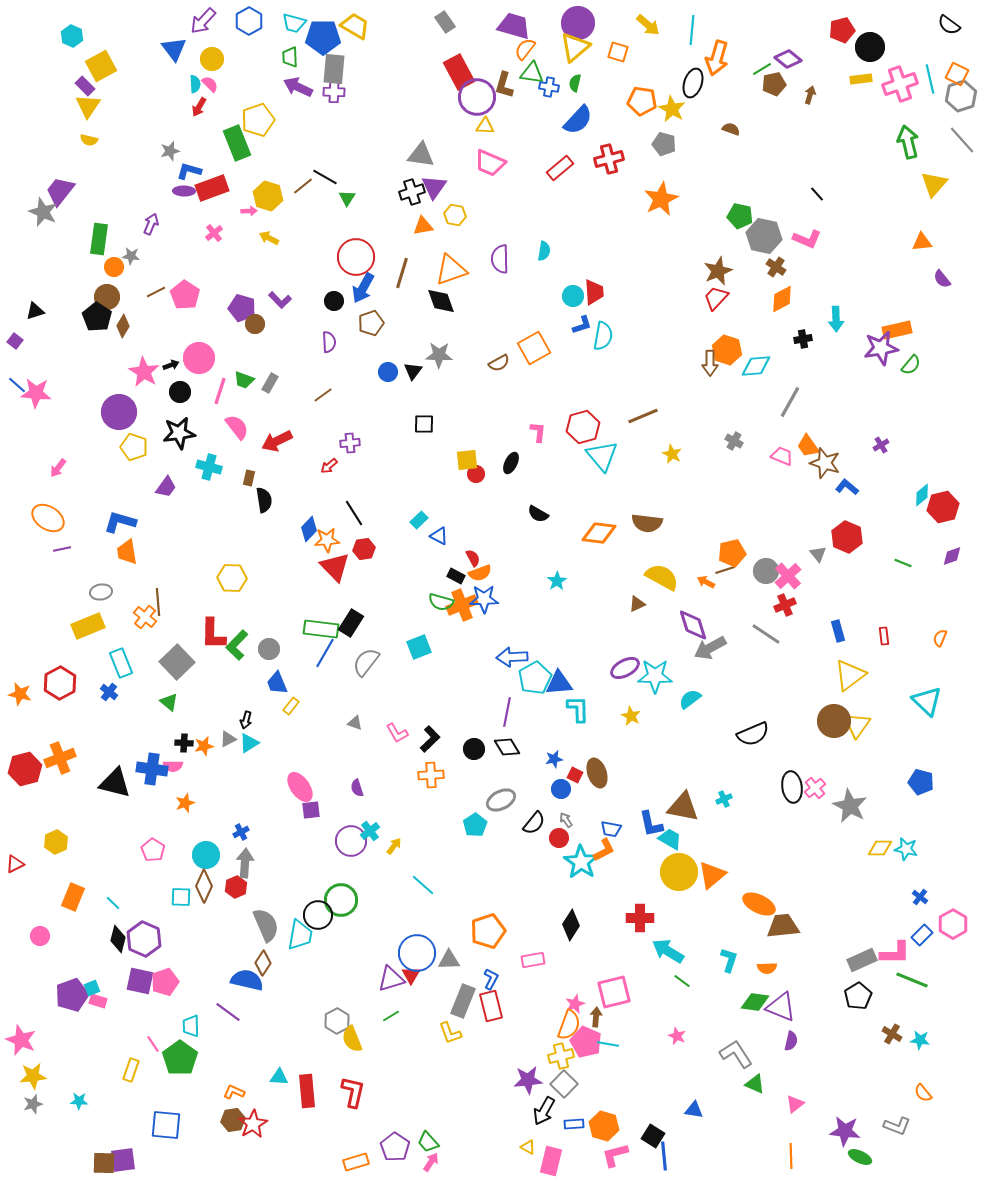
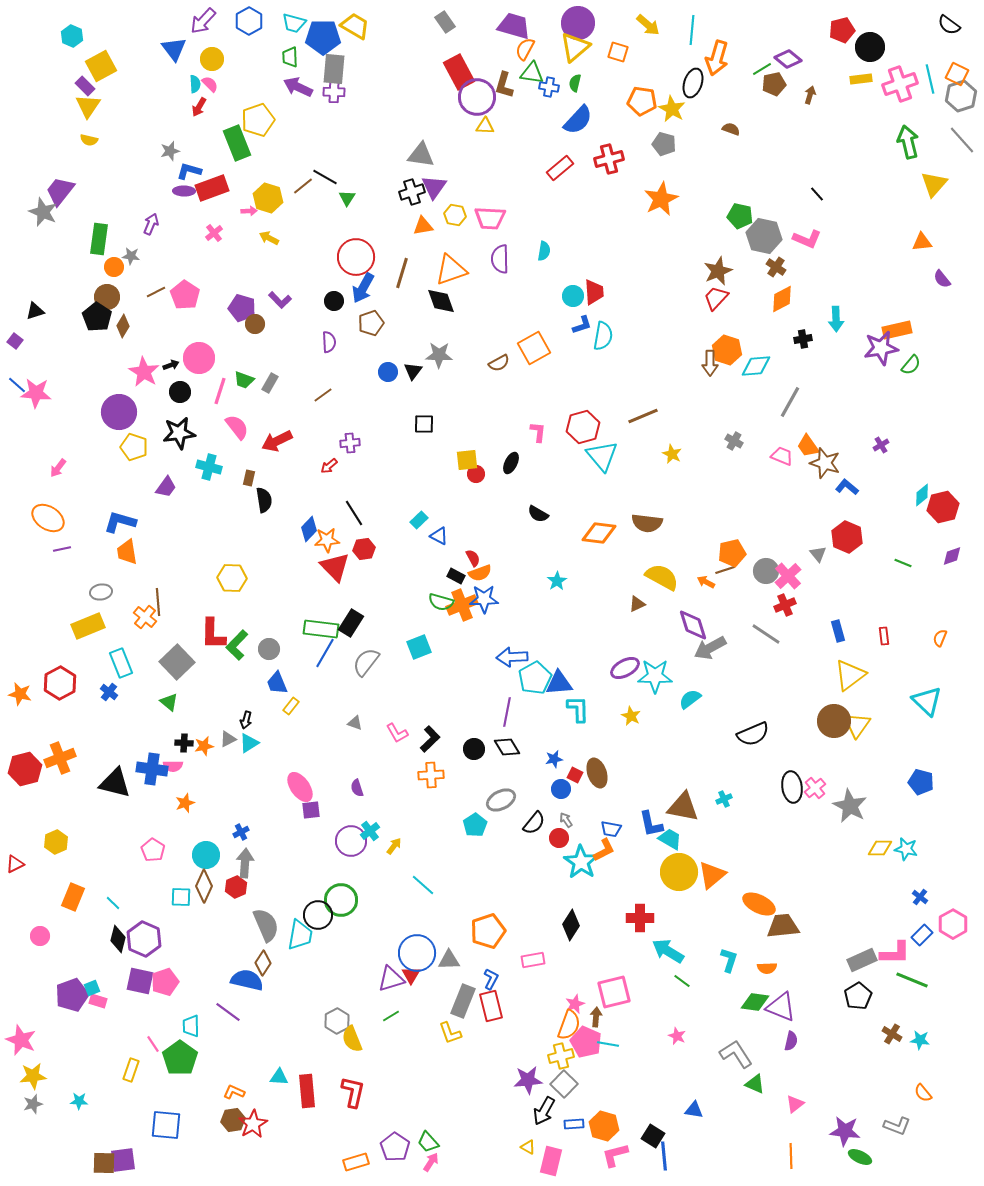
orange semicircle at (525, 49): rotated 10 degrees counterclockwise
pink trapezoid at (490, 163): moved 55 px down; rotated 20 degrees counterclockwise
yellow hexagon at (268, 196): moved 2 px down
